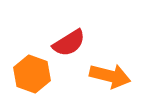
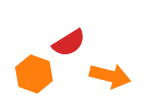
orange hexagon: moved 2 px right
